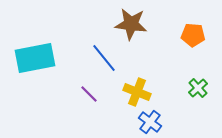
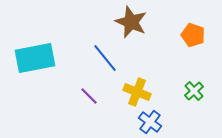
brown star: moved 2 px up; rotated 16 degrees clockwise
orange pentagon: rotated 15 degrees clockwise
blue line: moved 1 px right
green cross: moved 4 px left, 3 px down
purple line: moved 2 px down
